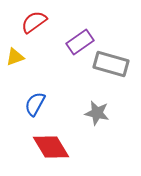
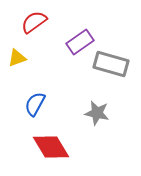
yellow triangle: moved 2 px right, 1 px down
